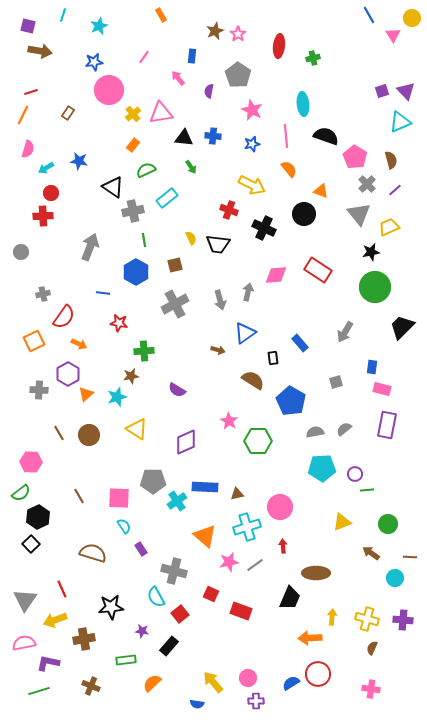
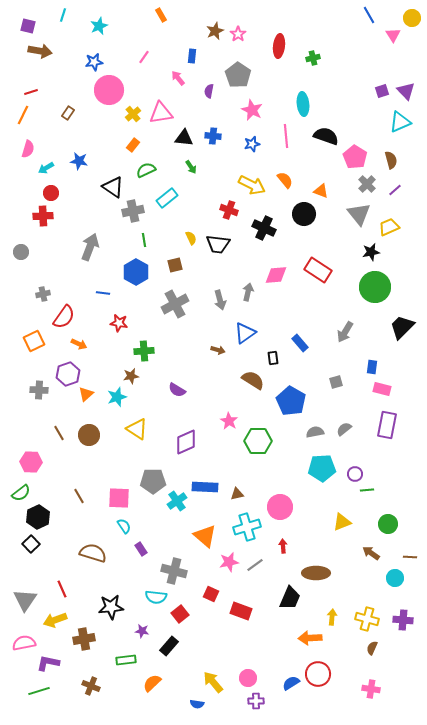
orange semicircle at (289, 169): moved 4 px left, 11 px down
purple hexagon at (68, 374): rotated 10 degrees clockwise
cyan semicircle at (156, 597): rotated 55 degrees counterclockwise
